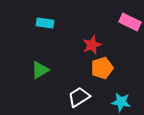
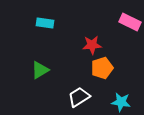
red star: rotated 18 degrees clockwise
